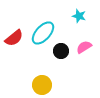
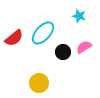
black circle: moved 2 px right, 1 px down
yellow circle: moved 3 px left, 2 px up
